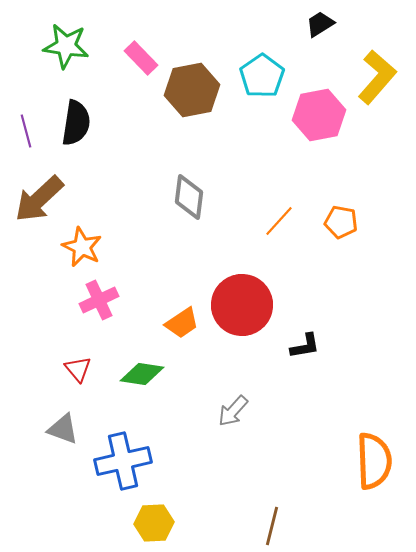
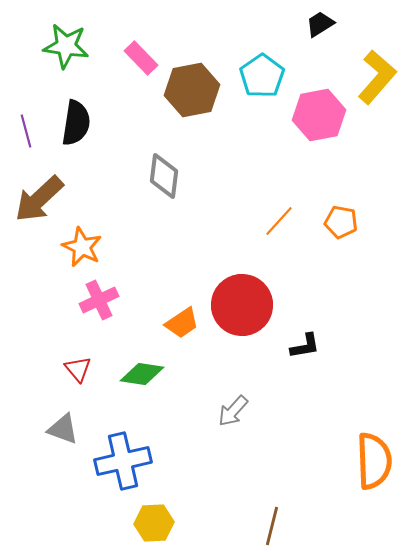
gray diamond: moved 25 px left, 21 px up
